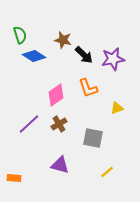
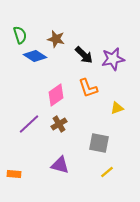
brown star: moved 7 px left, 1 px up
blue diamond: moved 1 px right
gray square: moved 6 px right, 5 px down
orange rectangle: moved 4 px up
